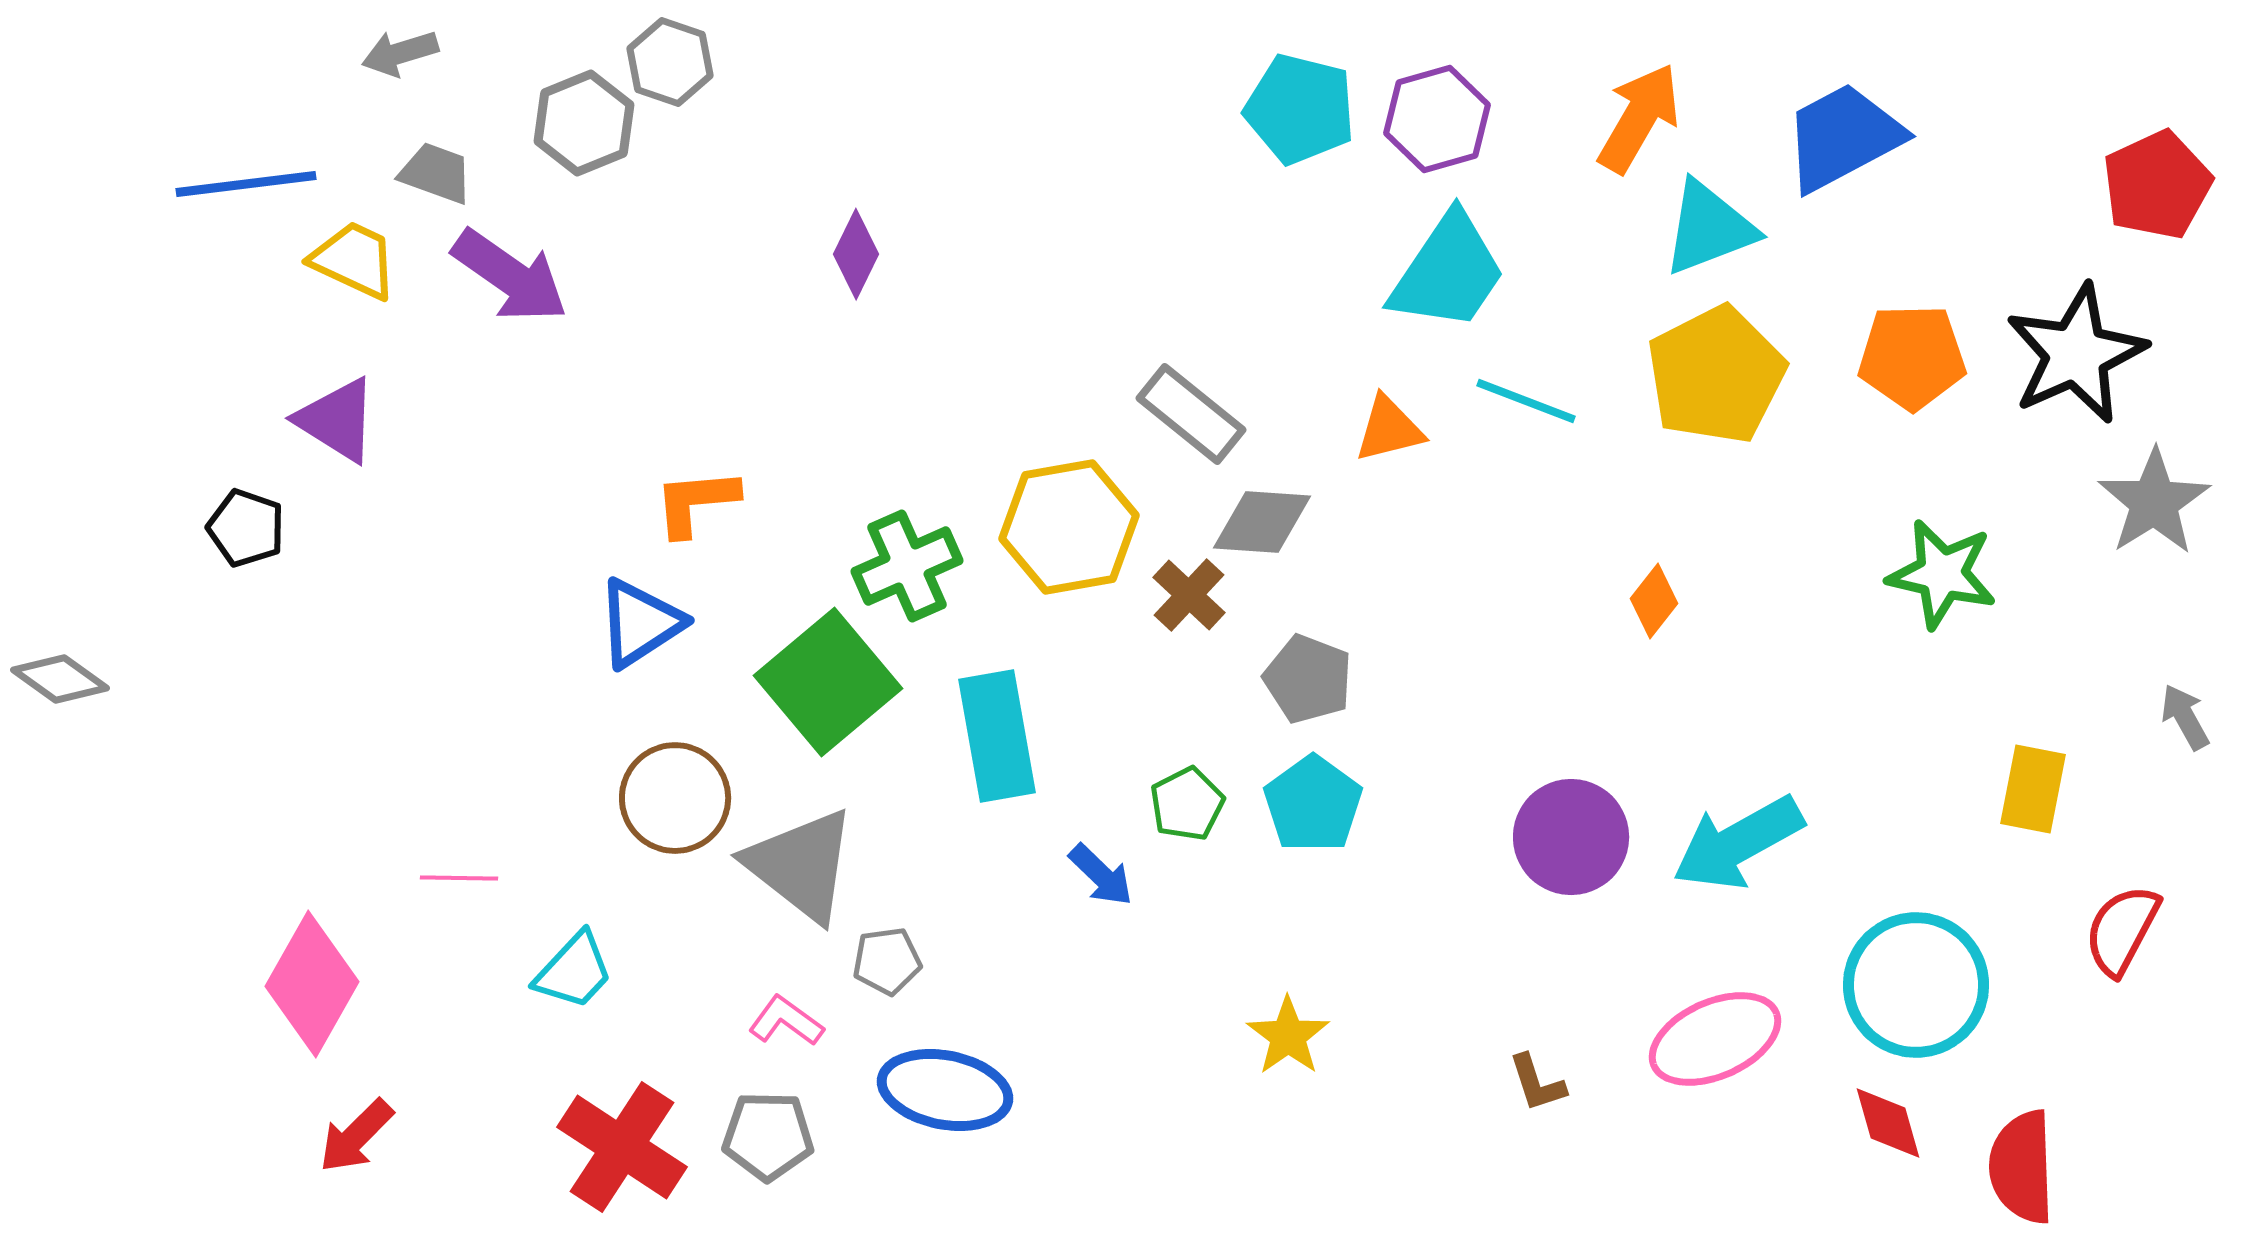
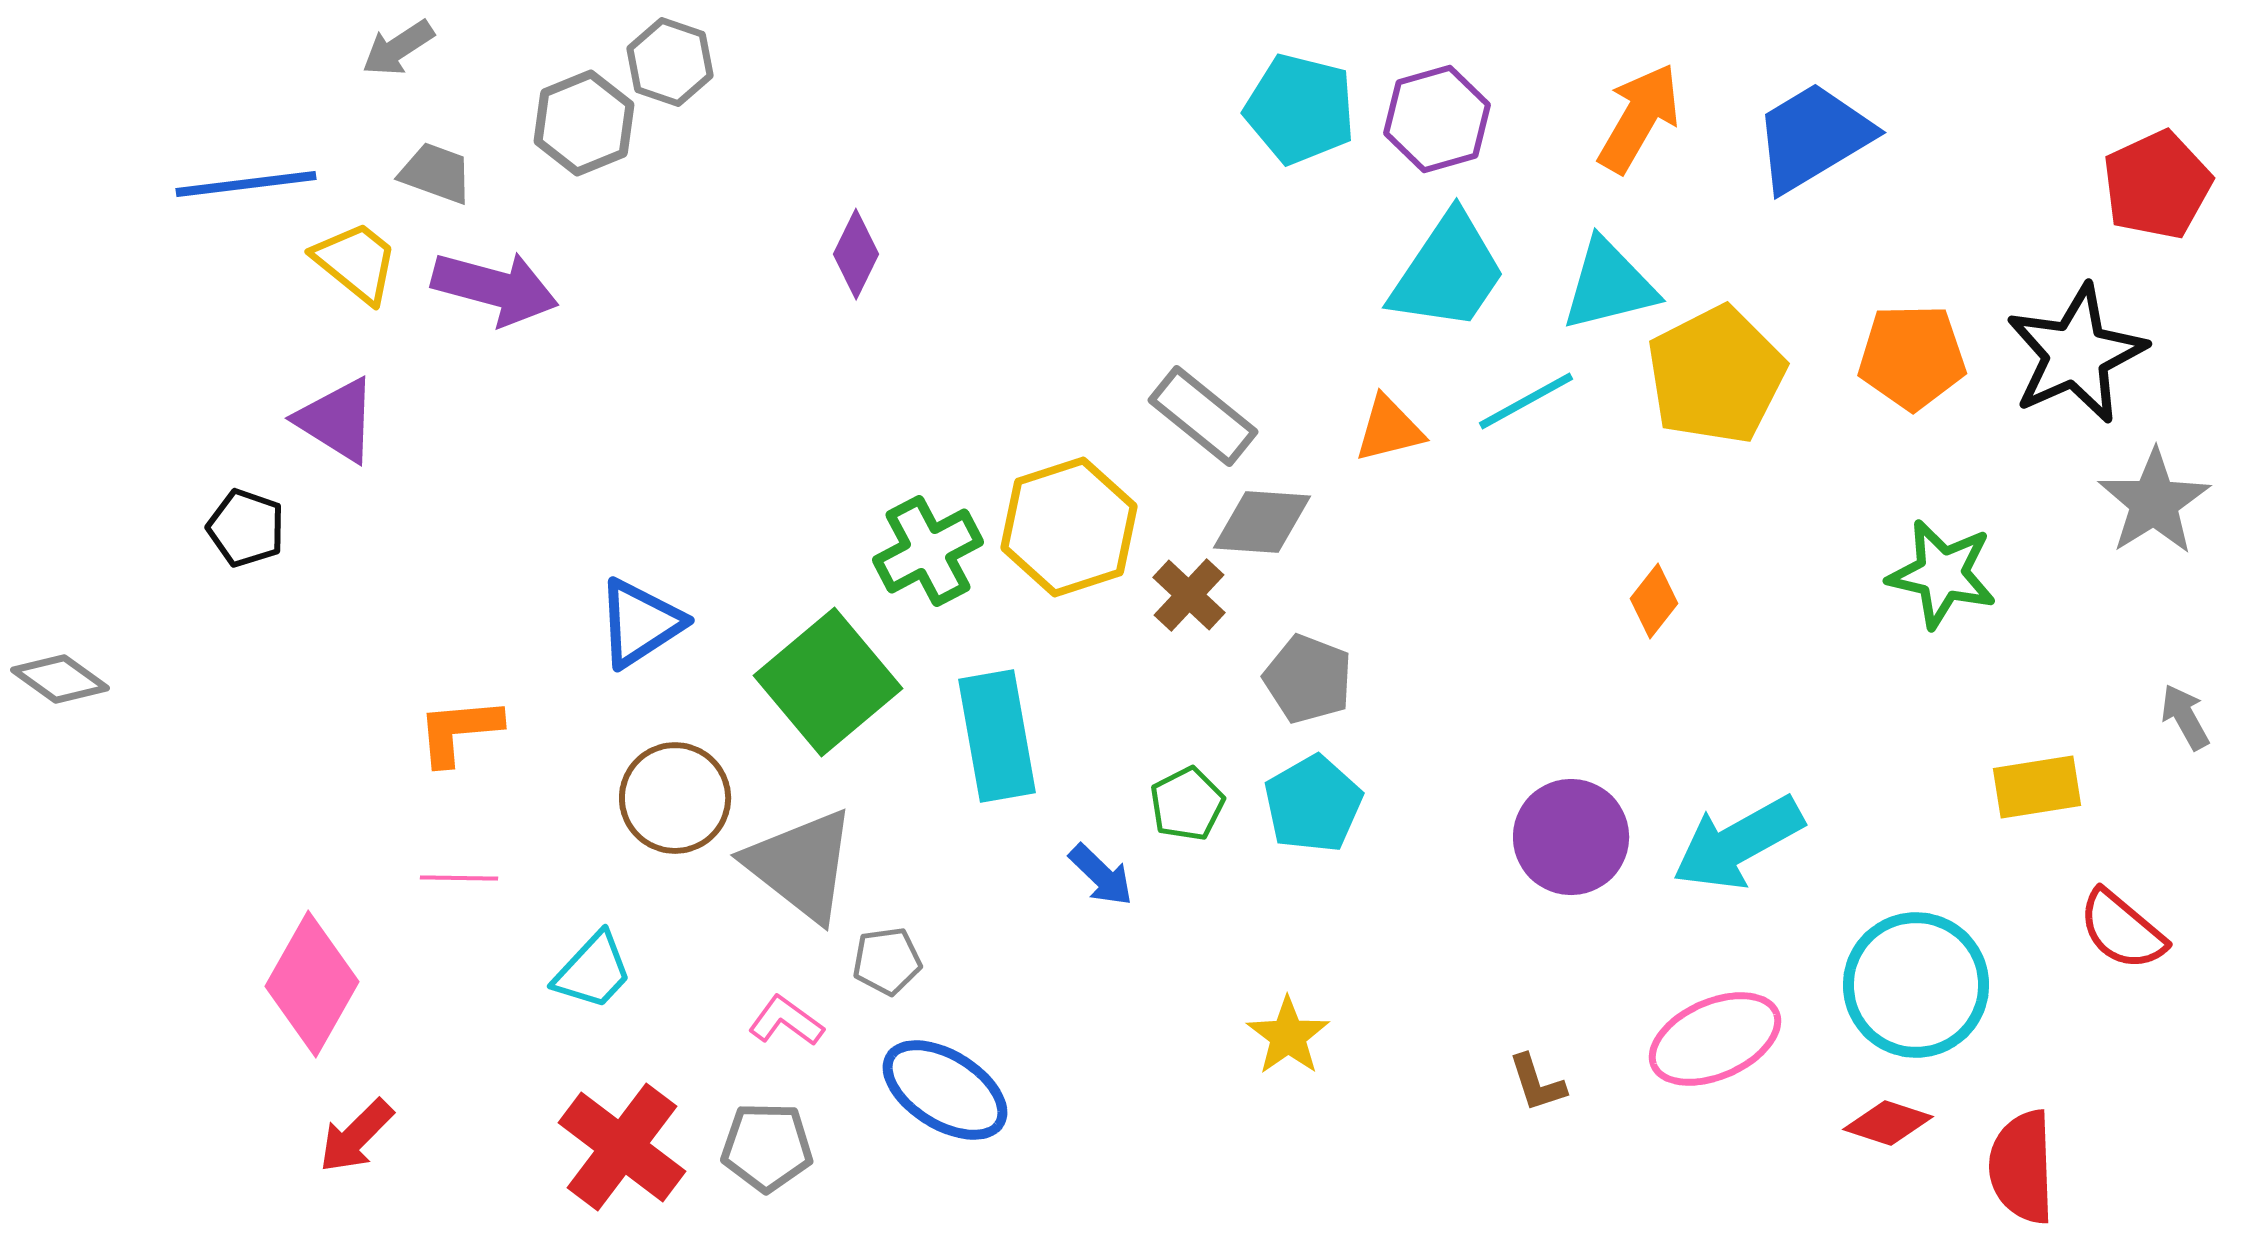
gray arrow at (400, 53): moved 2 px left, 5 px up; rotated 16 degrees counterclockwise
blue trapezoid at (1843, 137): moved 30 px left; rotated 3 degrees counterclockwise
cyan triangle at (1709, 228): moved 100 px left, 57 px down; rotated 7 degrees clockwise
yellow trapezoid at (354, 260): moved 2 px right, 2 px down; rotated 14 degrees clockwise
purple arrow at (510, 276): moved 15 px left, 12 px down; rotated 20 degrees counterclockwise
cyan line at (1526, 401): rotated 50 degrees counterclockwise
gray rectangle at (1191, 414): moved 12 px right, 2 px down
orange L-shape at (696, 502): moved 237 px left, 229 px down
yellow hexagon at (1069, 527): rotated 8 degrees counterclockwise
green cross at (907, 566): moved 21 px right, 15 px up; rotated 4 degrees counterclockwise
yellow rectangle at (2033, 789): moved 4 px right, 2 px up; rotated 70 degrees clockwise
cyan pentagon at (1313, 804): rotated 6 degrees clockwise
red semicircle at (2122, 930): rotated 78 degrees counterclockwise
cyan trapezoid at (574, 971): moved 19 px right
blue ellipse at (945, 1090): rotated 21 degrees clockwise
red diamond at (1888, 1123): rotated 56 degrees counterclockwise
gray pentagon at (768, 1136): moved 1 px left, 11 px down
red cross at (622, 1147): rotated 4 degrees clockwise
